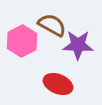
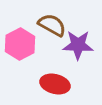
pink hexagon: moved 2 px left, 3 px down
red ellipse: moved 3 px left; rotated 8 degrees counterclockwise
